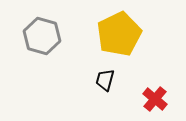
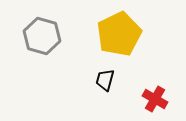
red cross: rotated 10 degrees counterclockwise
